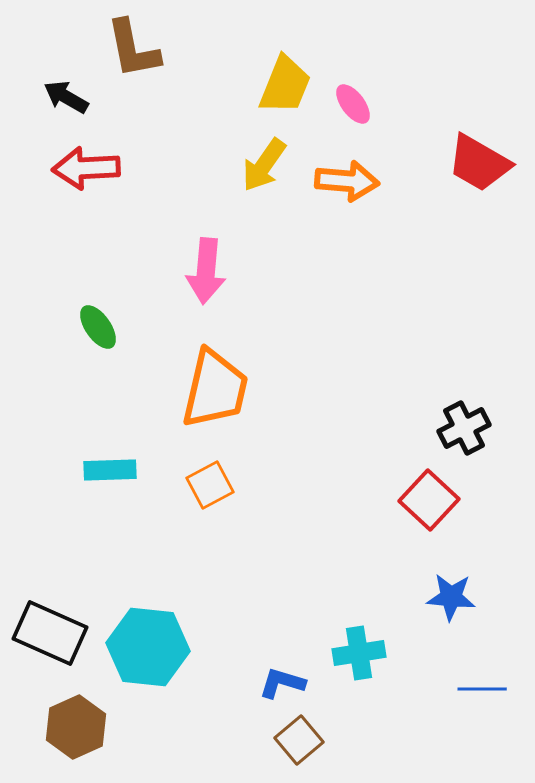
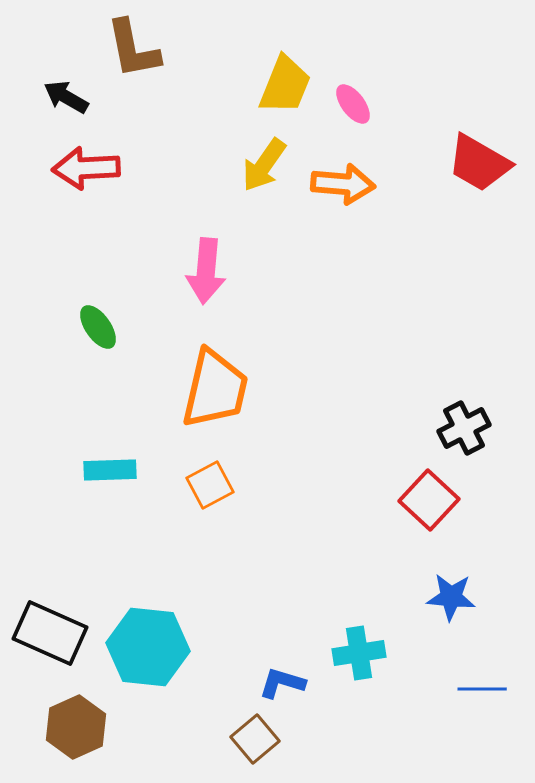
orange arrow: moved 4 px left, 3 px down
brown square: moved 44 px left, 1 px up
